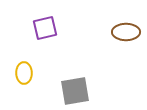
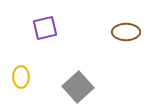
yellow ellipse: moved 3 px left, 4 px down
gray square: moved 3 px right, 4 px up; rotated 32 degrees counterclockwise
